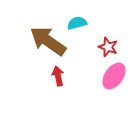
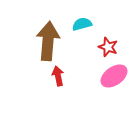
cyan semicircle: moved 5 px right, 1 px down
brown arrow: rotated 60 degrees clockwise
pink ellipse: rotated 20 degrees clockwise
